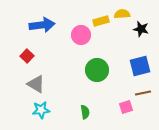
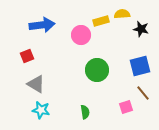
red square: rotated 24 degrees clockwise
brown line: rotated 63 degrees clockwise
cyan star: rotated 18 degrees clockwise
